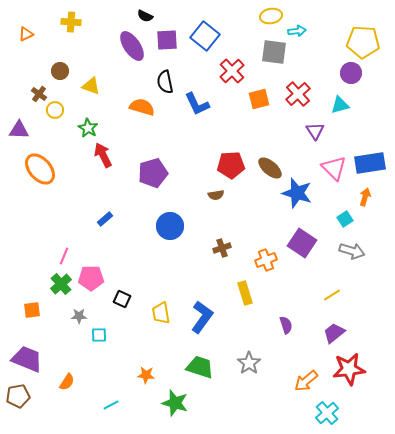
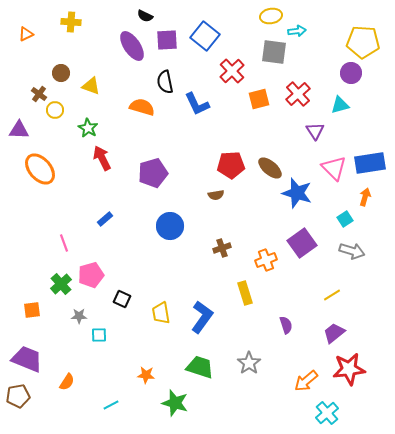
brown circle at (60, 71): moved 1 px right, 2 px down
red arrow at (103, 155): moved 1 px left, 3 px down
purple square at (302, 243): rotated 20 degrees clockwise
pink line at (64, 256): moved 13 px up; rotated 42 degrees counterclockwise
pink pentagon at (91, 278): moved 3 px up; rotated 15 degrees counterclockwise
